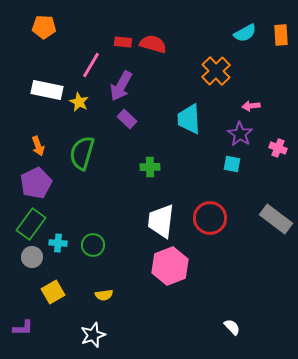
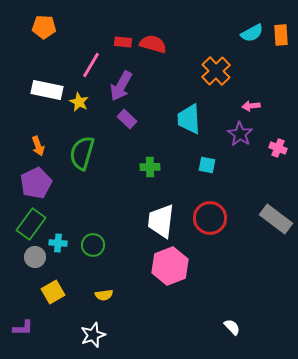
cyan semicircle: moved 7 px right
cyan square: moved 25 px left, 1 px down
gray circle: moved 3 px right
